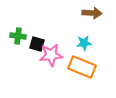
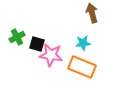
brown arrow: rotated 108 degrees counterclockwise
green cross: moved 1 px left, 1 px down; rotated 35 degrees counterclockwise
cyan star: moved 1 px left
pink star: rotated 15 degrees clockwise
